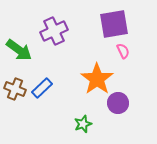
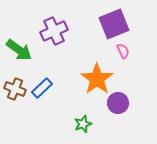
purple square: rotated 12 degrees counterclockwise
